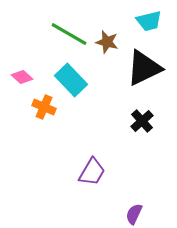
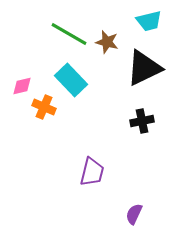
pink diamond: moved 9 px down; rotated 55 degrees counterclockwise
black cross: rotated 30 degrees clockwise
purple trapezoid: rotated 16 degrees counterclockwise
